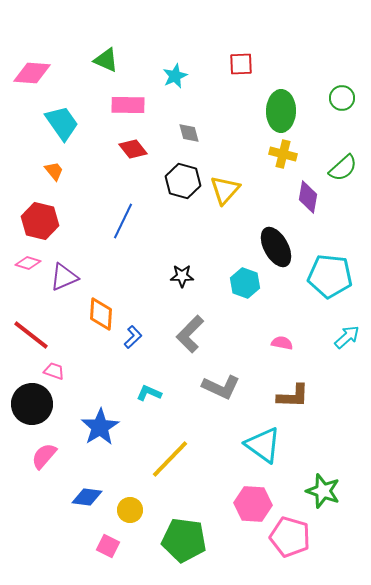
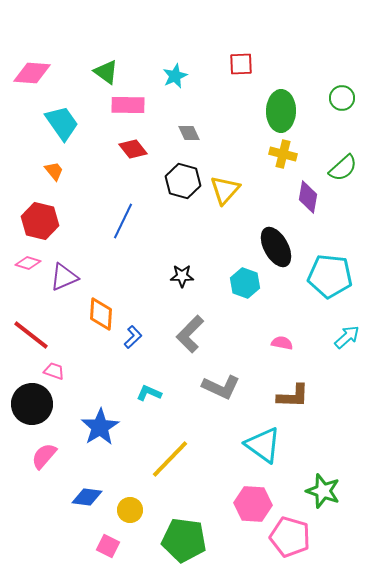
green triangle at (106, 60): moved 12 px down; rotated 12 degrees clockwise
gray diamond at (189, 133): rotated 10 degrees counterclockwise
